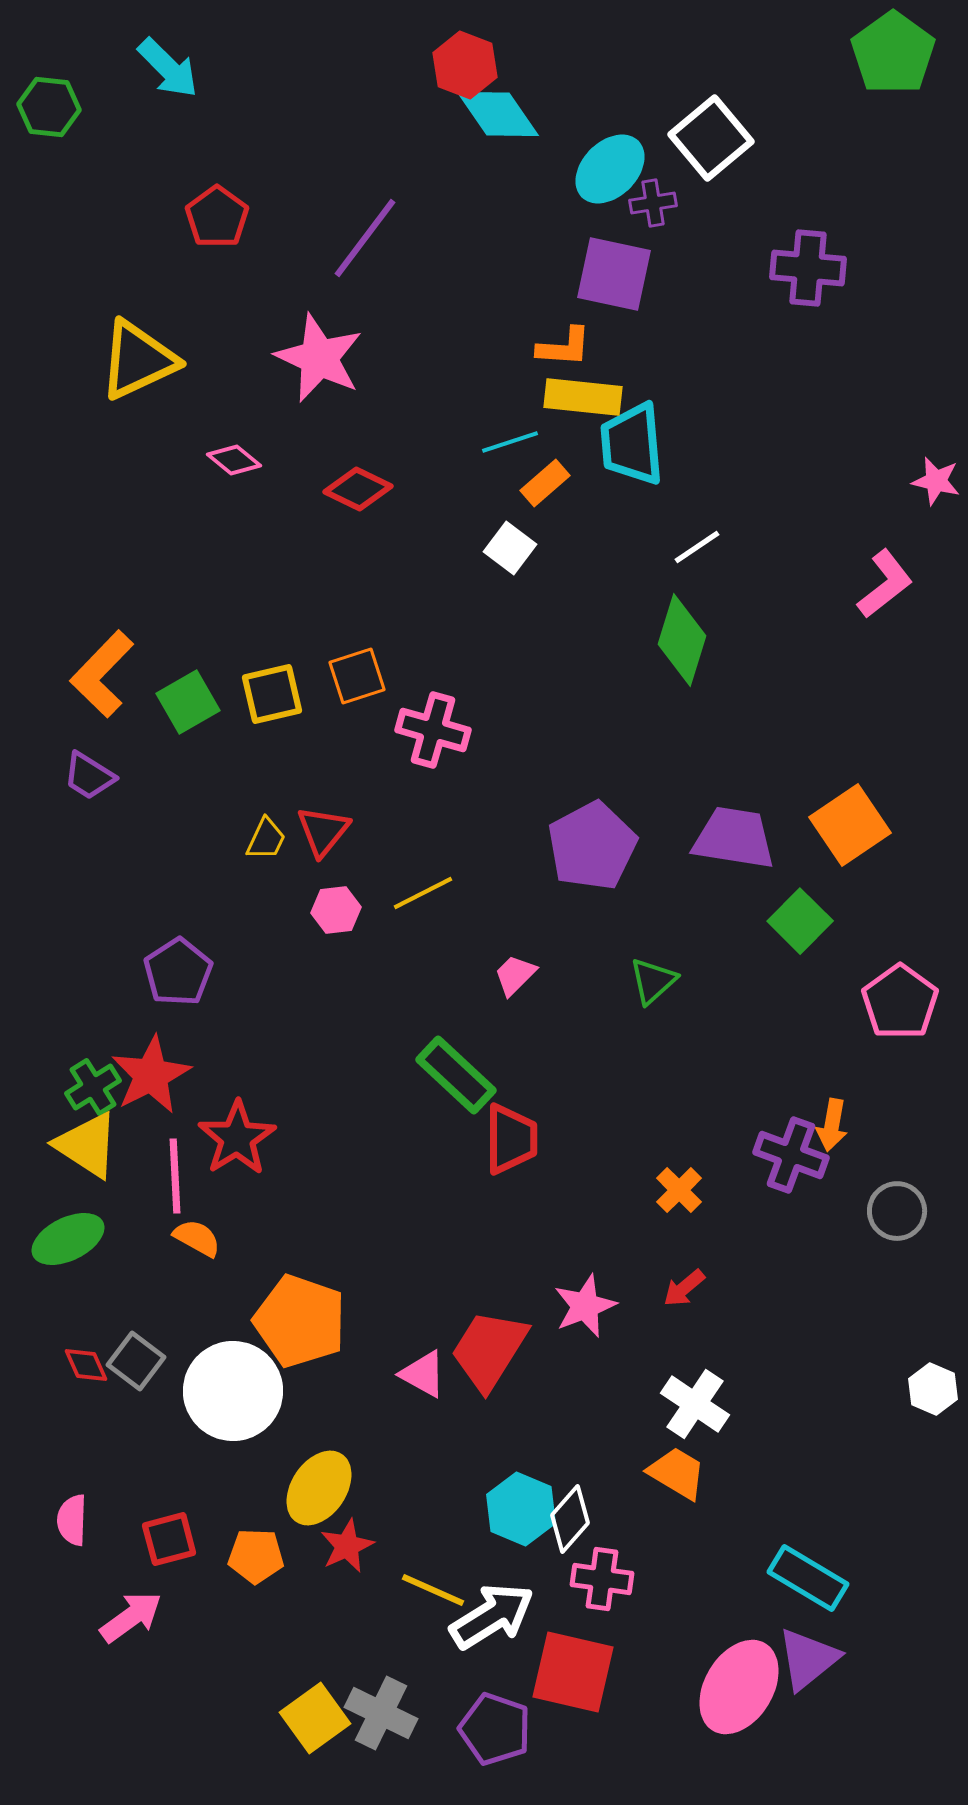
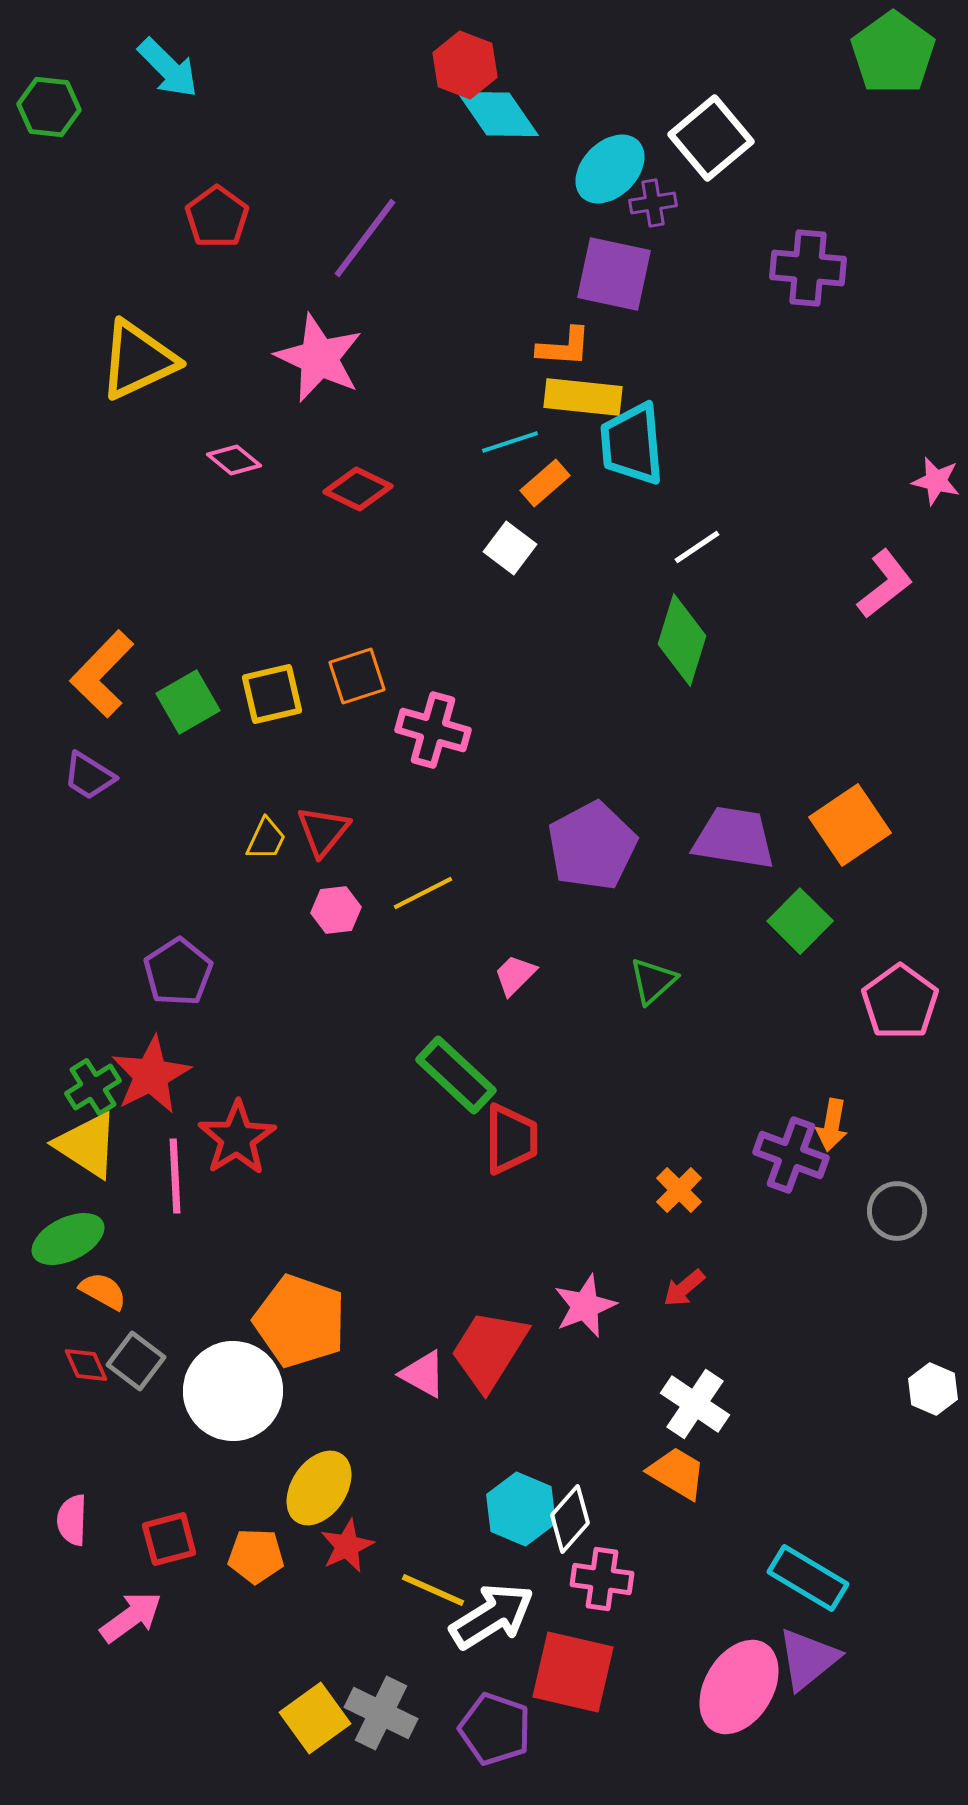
orange semicircle at (197, 1238): moved 94 px left, 53 px down
